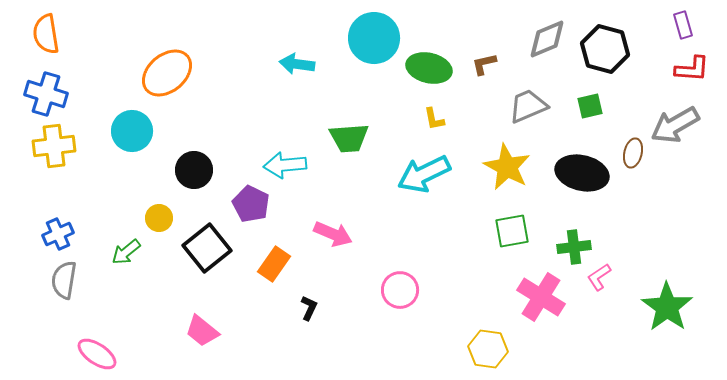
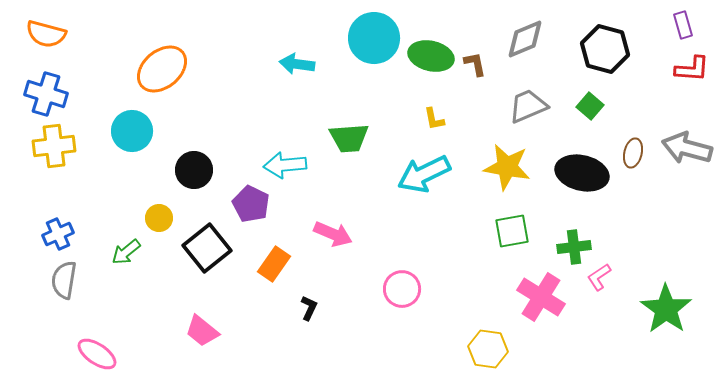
orange semicircle at (46, 34): rotated 66 degrees counterclockwise
gray diamond at (547, 39): moved 22 px left
brown L-shape at (484, 64): moved 9 px left; rotated 92 degrees clockwise
green ellipse at (429, 68): moved 2 px right, 12 px up
orange ellipse at (167, 73): moved 5 px left, 4 px up
green square at (590, 106): rotated 36 degrees counterclockwise
gray arrow at (675, 125): moved 12 px right, 23 px down; rotated 45 degrees clockwise
yellow star at (507, 167): rotated 18 degrees counterclockwise
pink circle at (400, 290): moved 2 px right, 1 px up
green star at (667, 307): moved 1 px left, 2 px down
